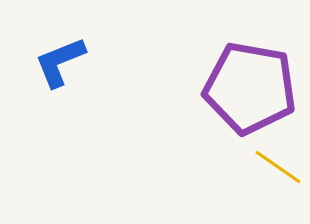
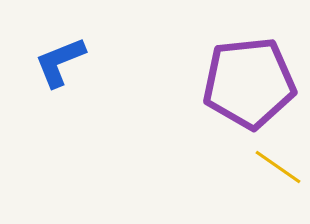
purple pentagon: moved 1 px left, 5 px up; rotated 16 degrees counterclockwise
